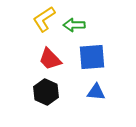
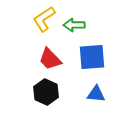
blue triangle: moved 2 px down
